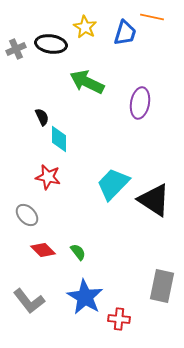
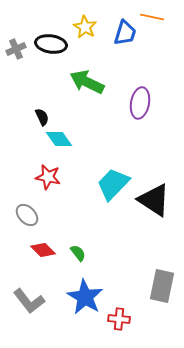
cyan diamond: rotated 36 degrees counterclockwise
green semicircle: moved 1 px down
